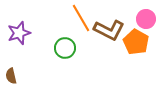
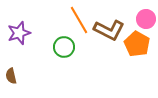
orange line: moved 2 px left, 2 px down
orange pentagon: moved 1 px right, 2 px down
green circle: moved 1 px left, 1 px up
